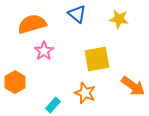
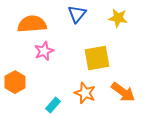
blue triangle: rotated 30 degrees clockwise
yellow star: moved 1 px left, 1 px up
orange semicircle: rotated 12 degrees clockwise
pink star: rotated 12 degrees clockwise
yellow square: moved 1 px up
orange arrow: moved 10 px left, 6 px down
